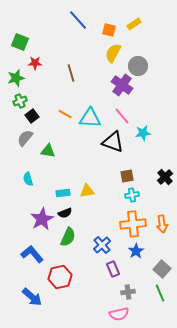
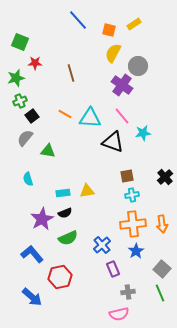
green semicircle: moved 1 px down; rotated 42 degrees clockwise
